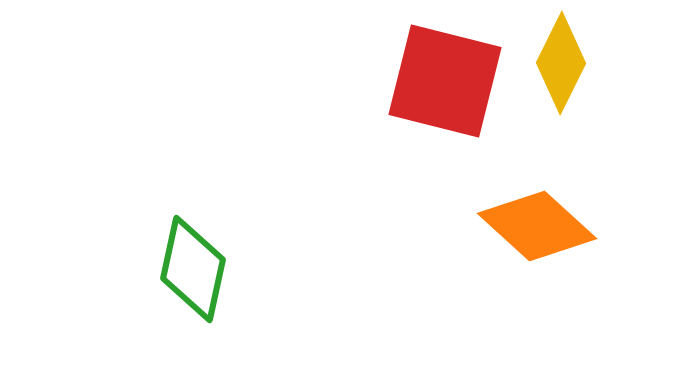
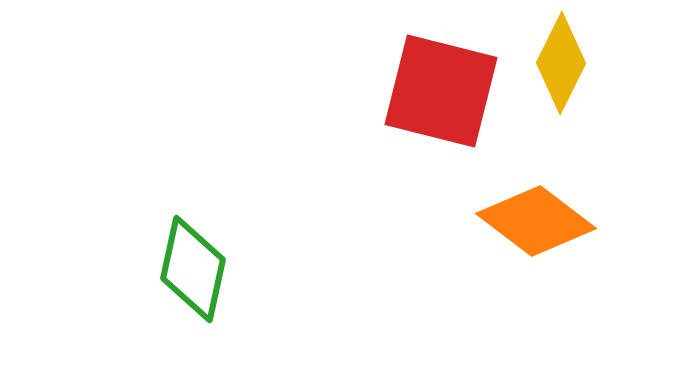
red square: moved 4 px left, 10 px down
orange diamond: moved 1 px left, 5 px up; rotated 5 degrees counterclockwise
